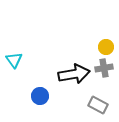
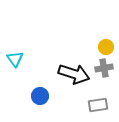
cyan triangle: moved 1 px right, 1 px up
black arrow: rotated 28 degrees clockwise
gray rectangle: rotated 36 degrees counterclockwise
